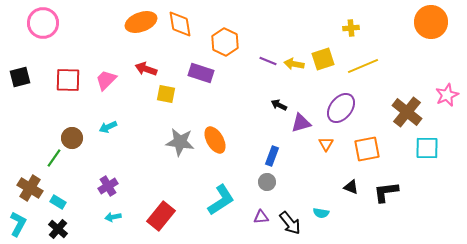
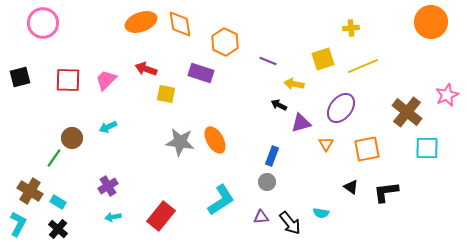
yellow arrow at (294, 64): moved 20 px down
black triangle at (351, 187): rotated 14 degrees clockwise
brown cross at (30, 188): moved 3 px down
